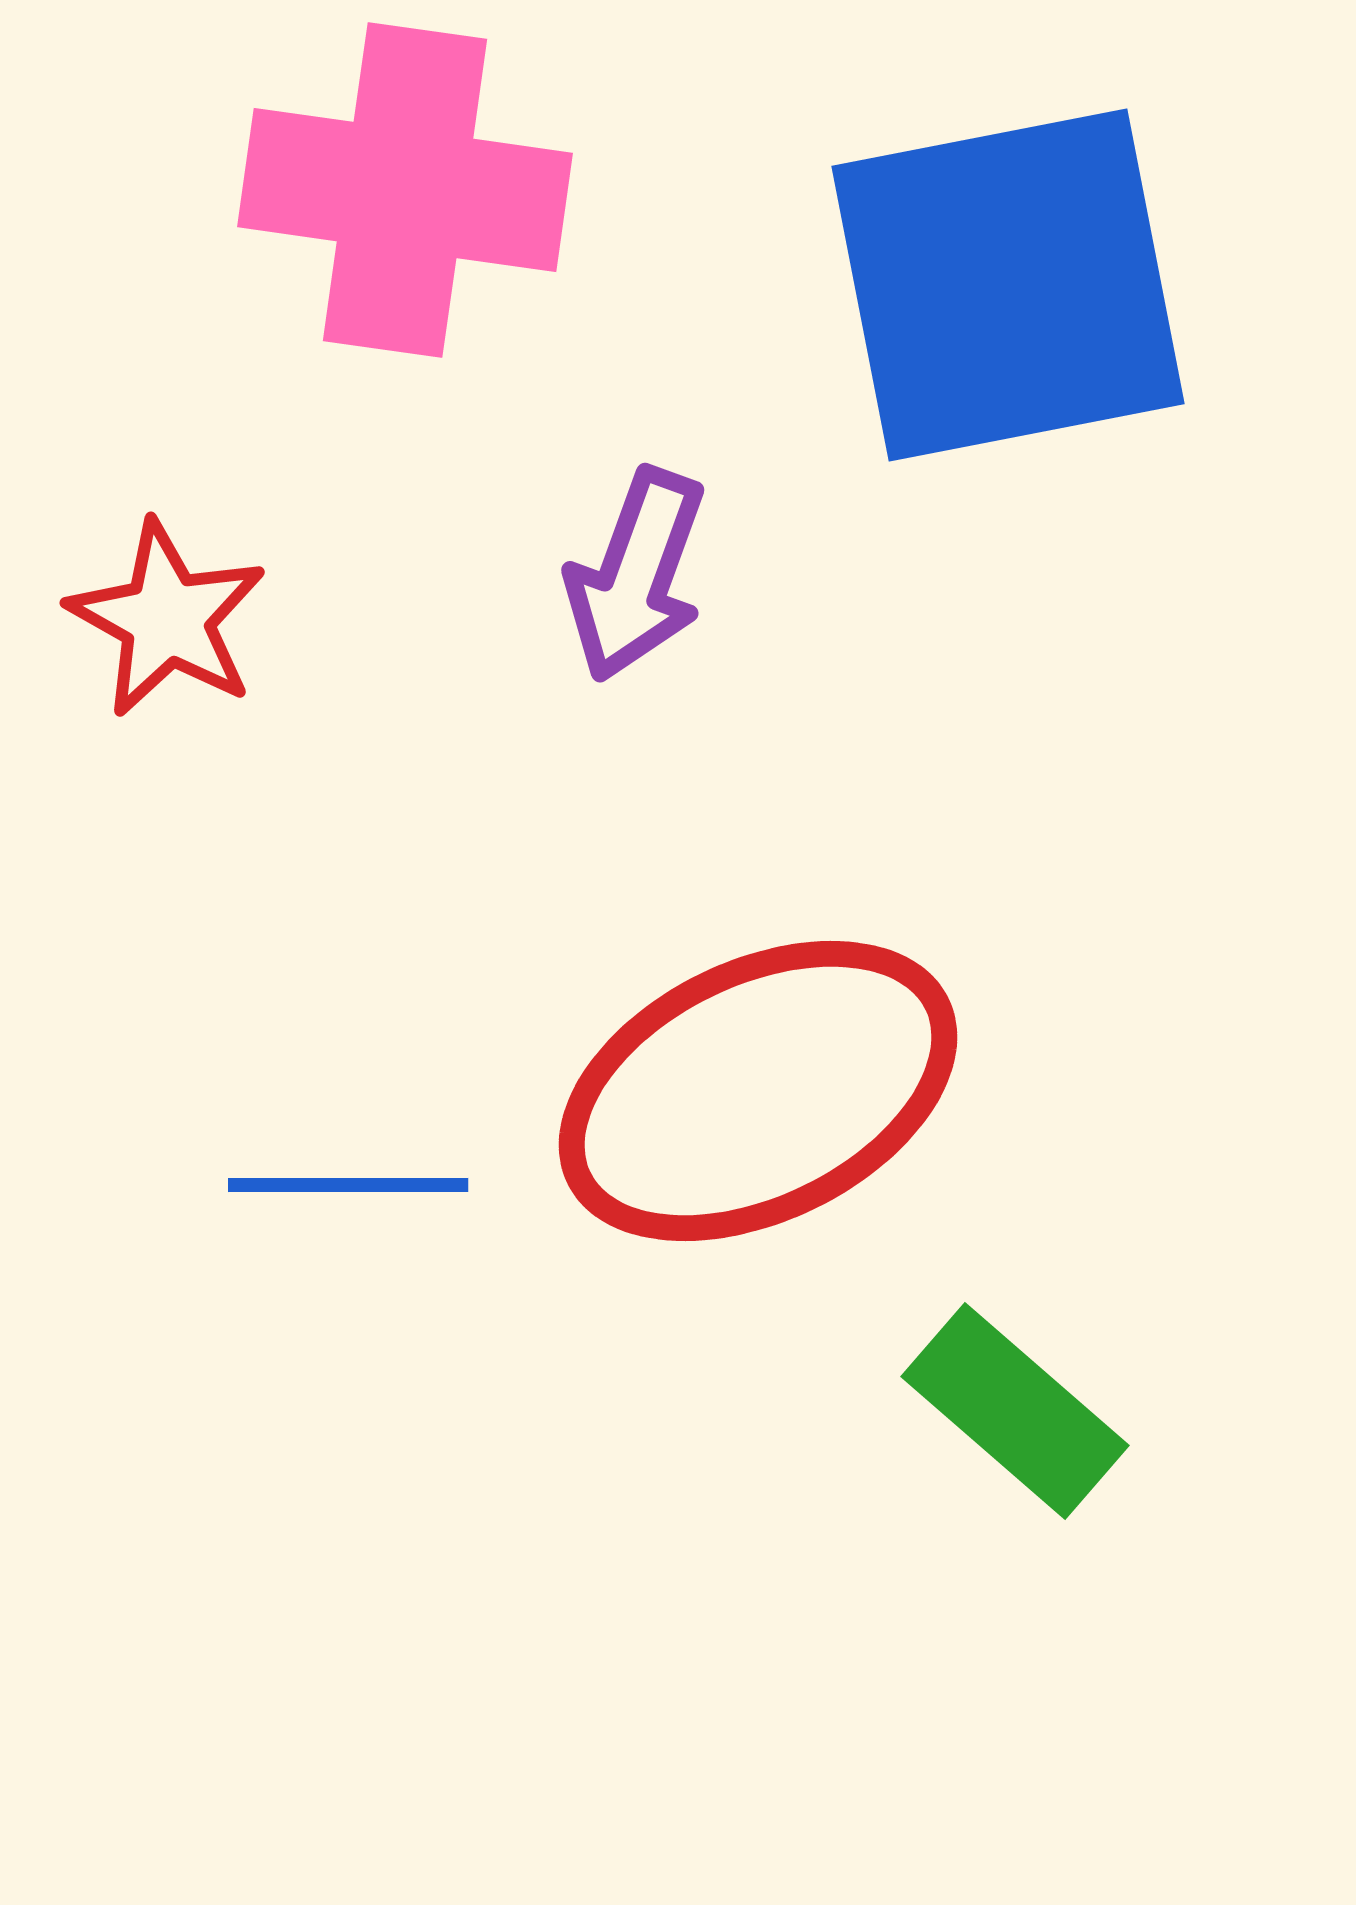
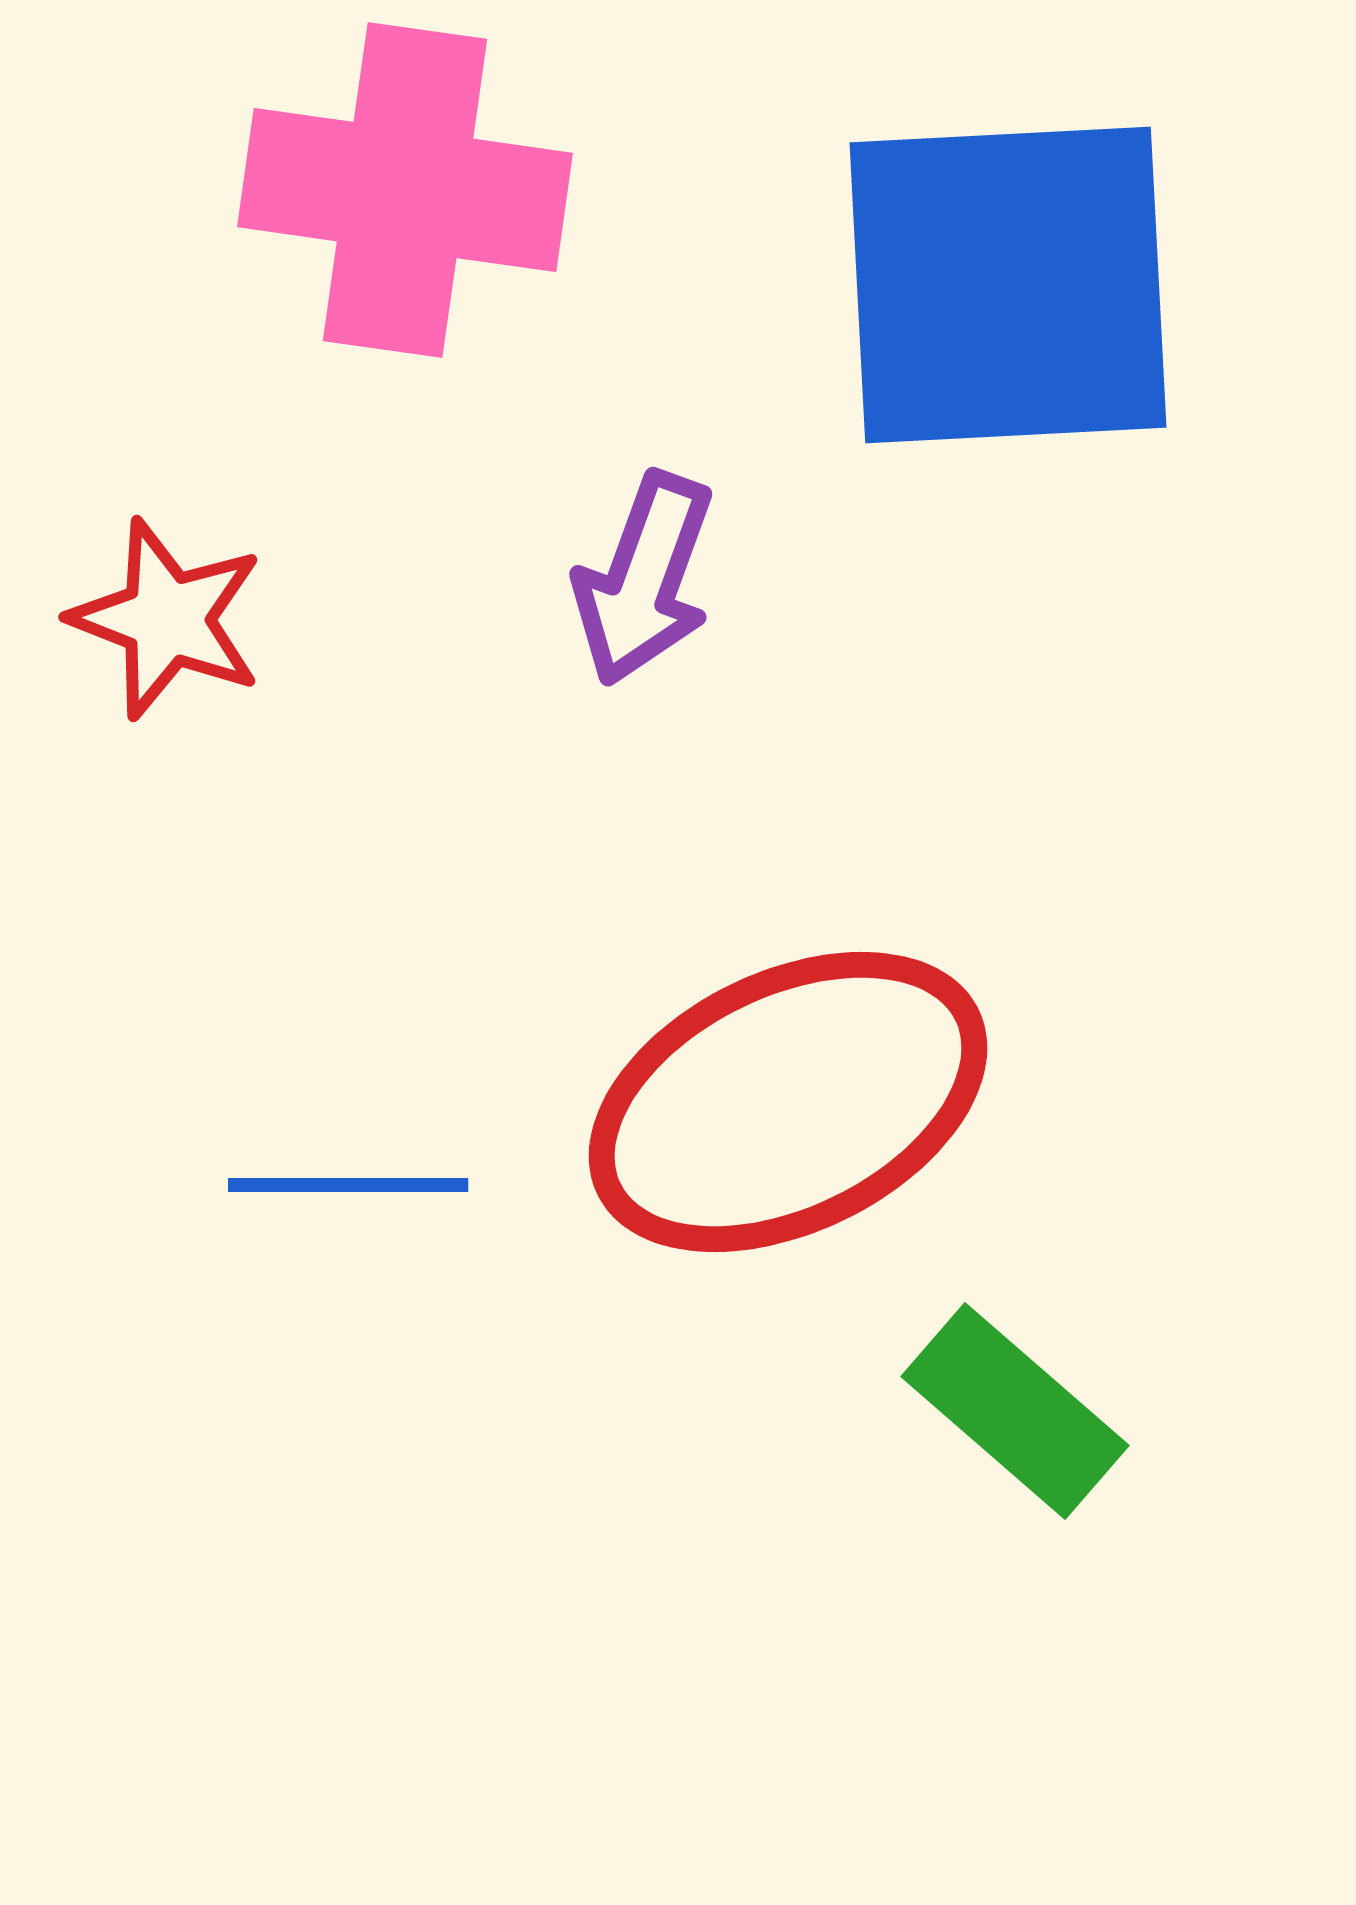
blue square: rotated 8 degrees clockwise
purple arrow: moved 8 px right, 4 px down
red star: rotated 8 degrees counterclockwise
red ellipse: moved 30 px right, 11 px down
